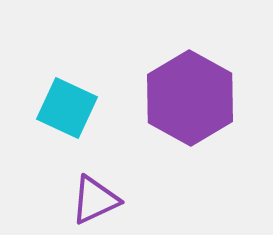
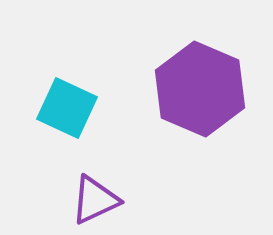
purple hexagon: moved 10 px right, 9 px up; rotated 6 degrees counterclockwise
